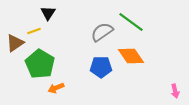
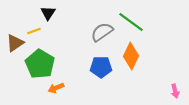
orange diamond: rotated 60 degrees clockwise
